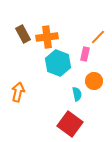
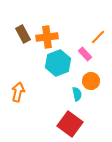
pink rectangle: rotated 56 degrees counterclockwise
cyan hexagon: rotated 20 degrees clockwise
orange circle: moved 3 px left
